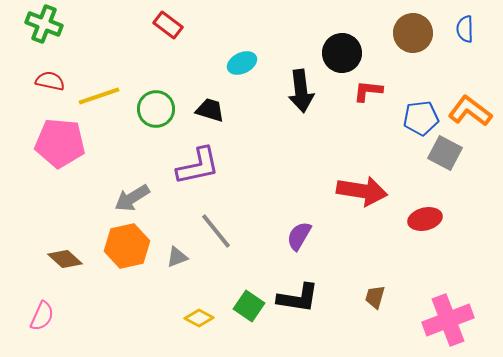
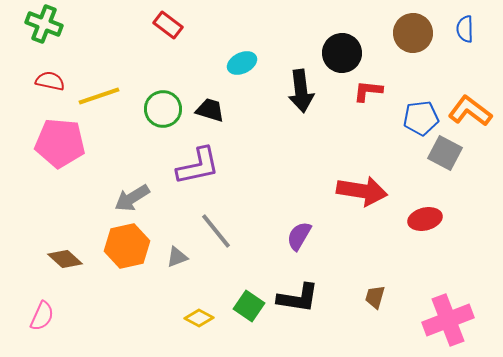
green circle: moved 7 px right
